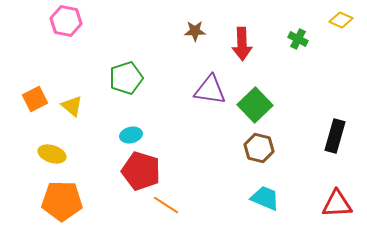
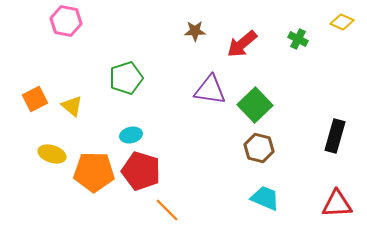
yellow diamond: moved 1 px right, 2 px down
red arrow: rotated 52 degrees clockwise
orange pentagon: moved 32 px right, 29 px up
orange line: moved 1 px right, 5 px down; rotated 12 degrees clockwise
